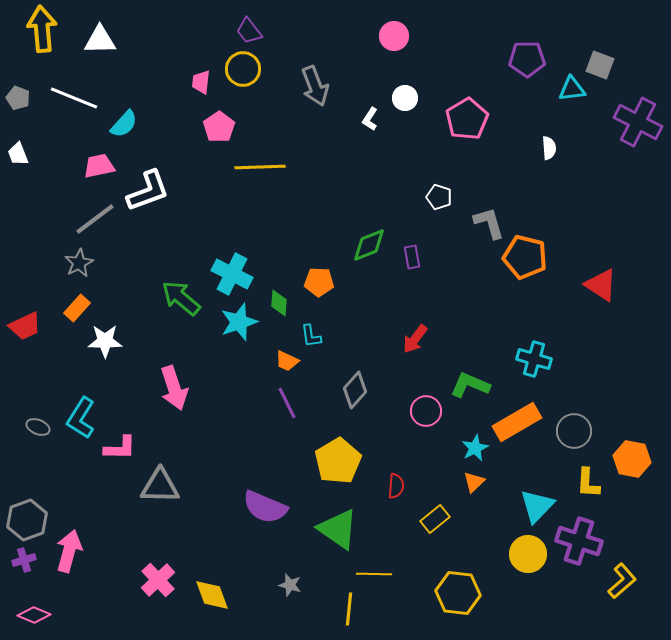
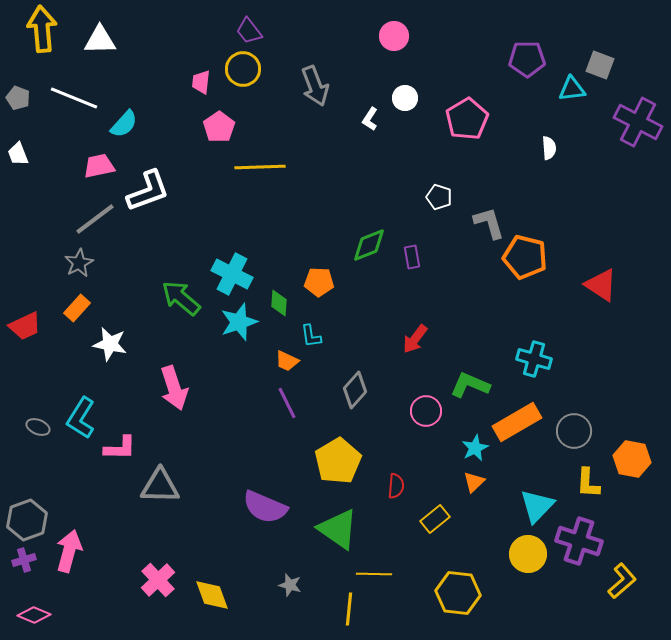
white star at (105, 341): moved 5 px right, 3 px down; rotated 12 degrees clockwise
